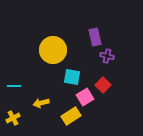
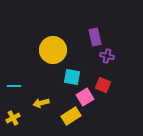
red square: rotated 21 degrees counterclockwise
